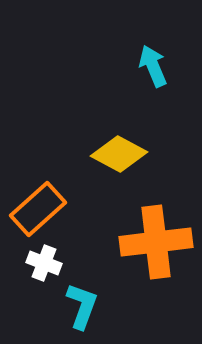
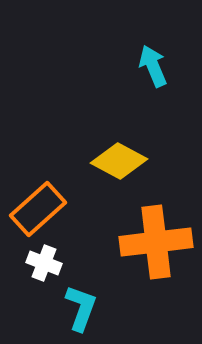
yellow diamond: moved 7 px down
cyan L-shape: moved 1 px left, 2 px down
